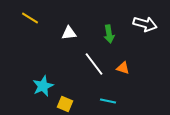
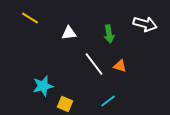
orange triangle: moved 3 px left, 2 px up
cyan star: rotated 10 degrees clockwise
cyan line: rotated 49 degrees counterclockwise
